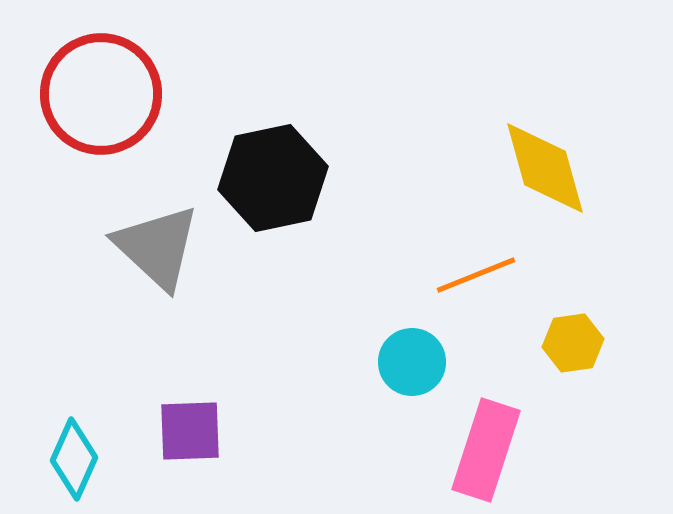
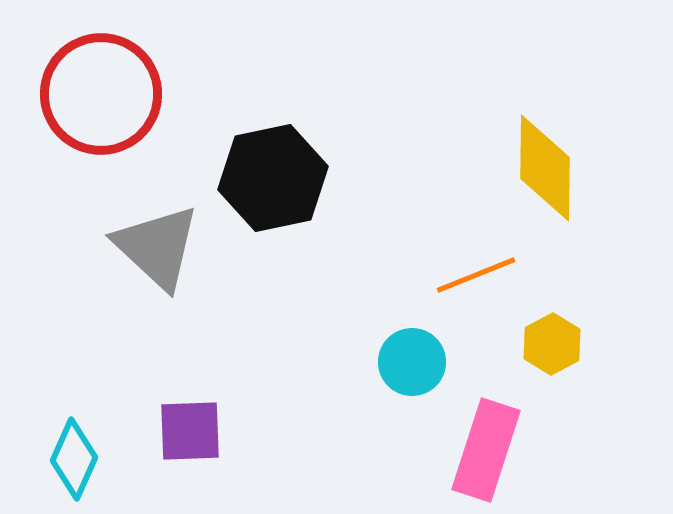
yellow diamond: rotated 16 degrees clockwise
yellow hexagon: moved 21 px left, 1 px down; rotated 20 degrees counterclockwise
